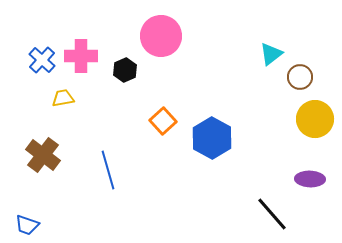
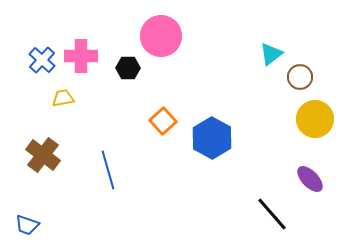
black hexagon: moved 3 px right, 2 px up; rotated 25 degrees clockwise
purple ellipse: rotated 44 degrees clockwise
